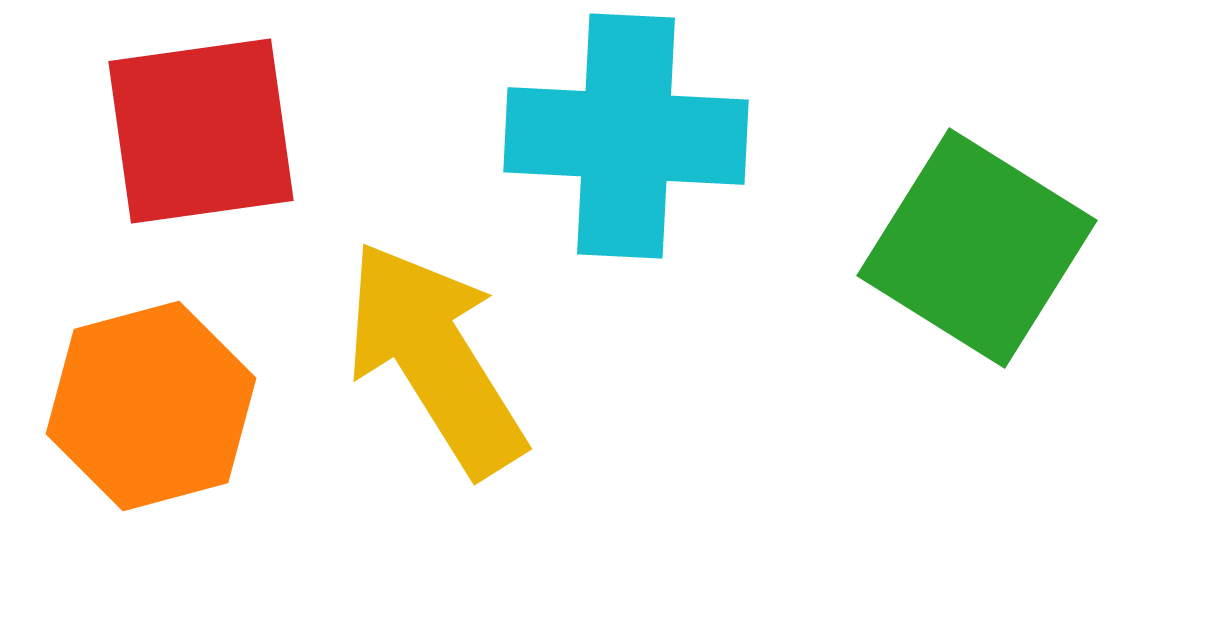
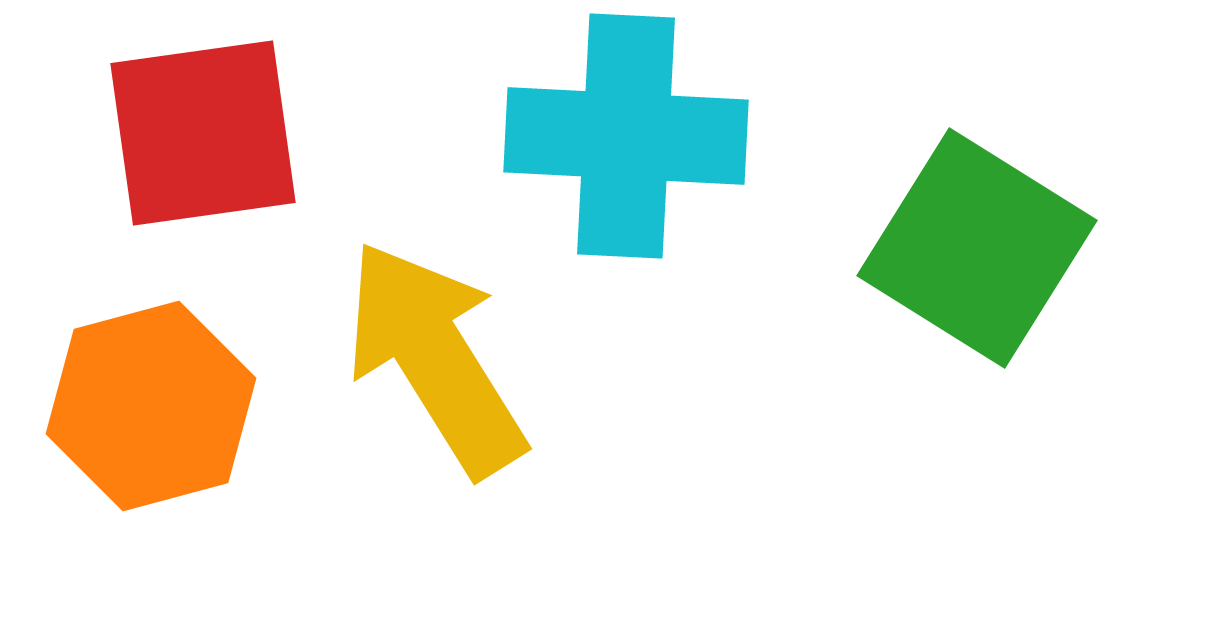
red square: moved 2 px right, 2 px down
